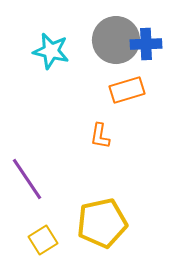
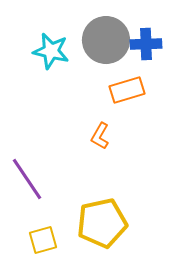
gray circle: moved 10 px left
orange L-shape: rotated 20 degrees clockwise
yellow square: rotated 16 degrees clockwise
